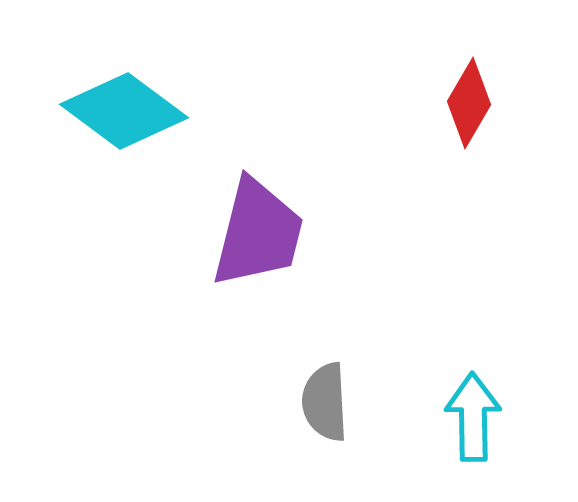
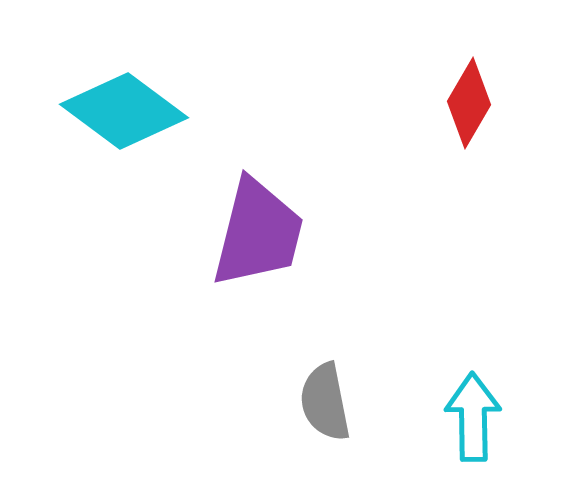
gray semicircle: rotated 8 degrees counterclockwise
